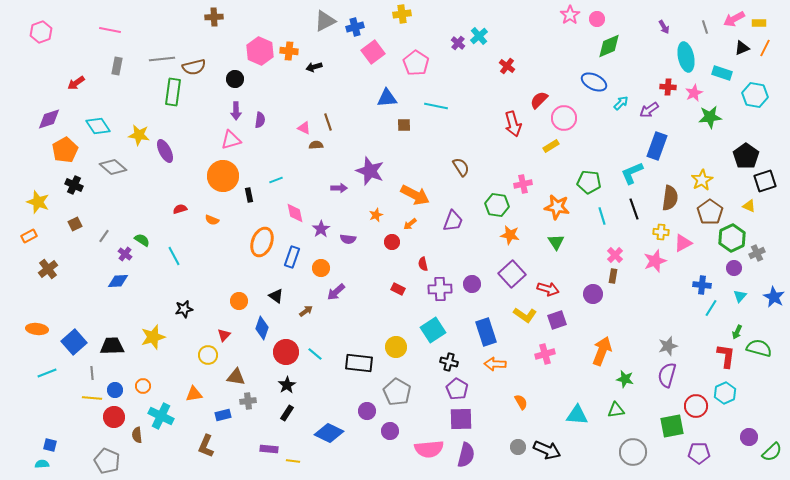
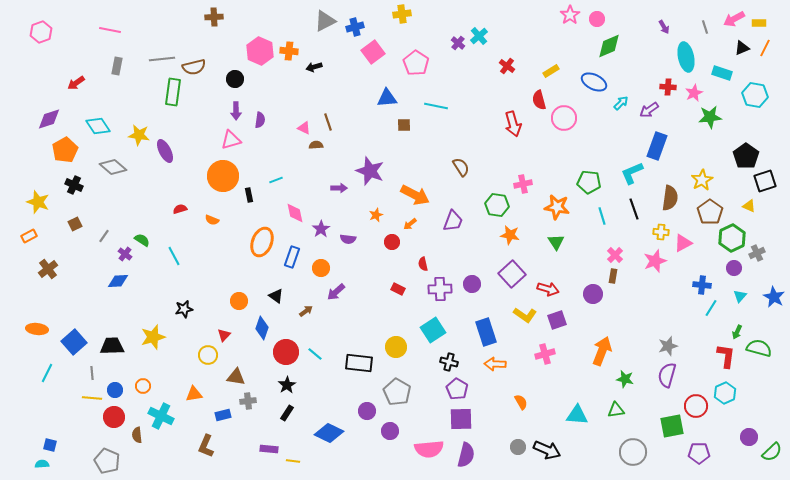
red semicircle at (539, 100): rotated 60 degrees counterclockwise
yellow rectangle at (551, 146): moved 75 px up
cyan line at (47, 373): rotated 42 degrees counterclockwise
